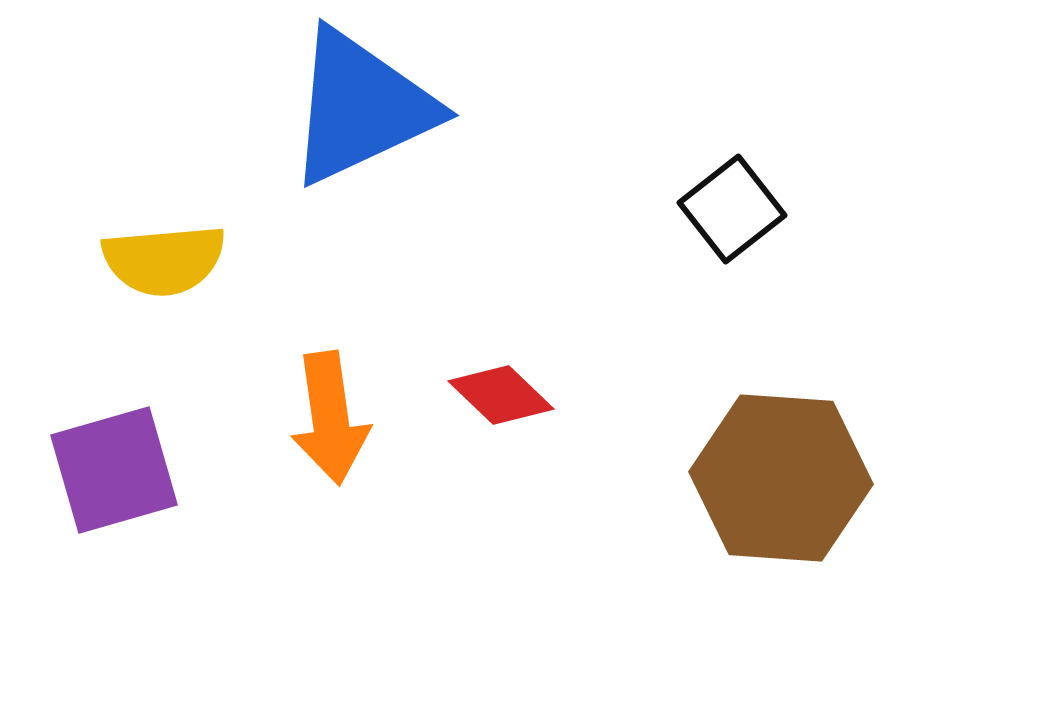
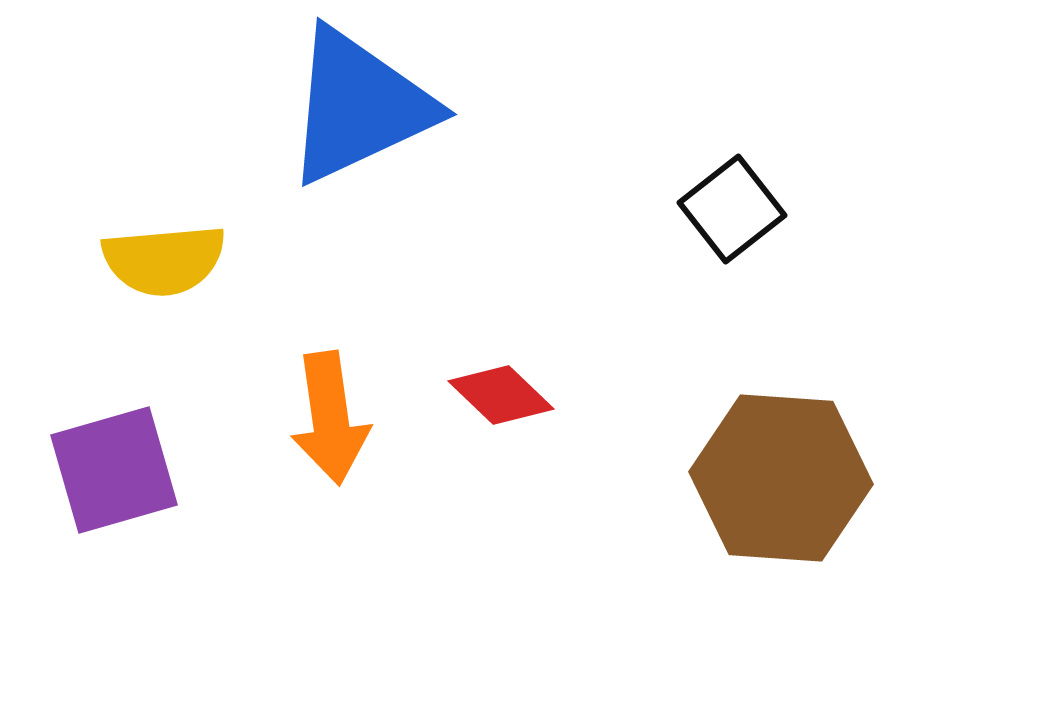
blue triangle: moved 2 px left, 1 px up
